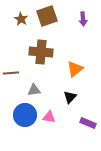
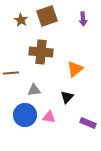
brown star: moved 1 px down
black triangle: moved 3 px left
